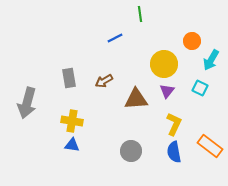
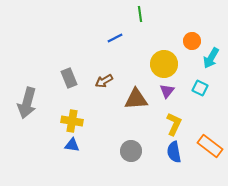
cyan arrow: moved 2 px up
gray rectangle: rotated 12 degrees counterclockwise
